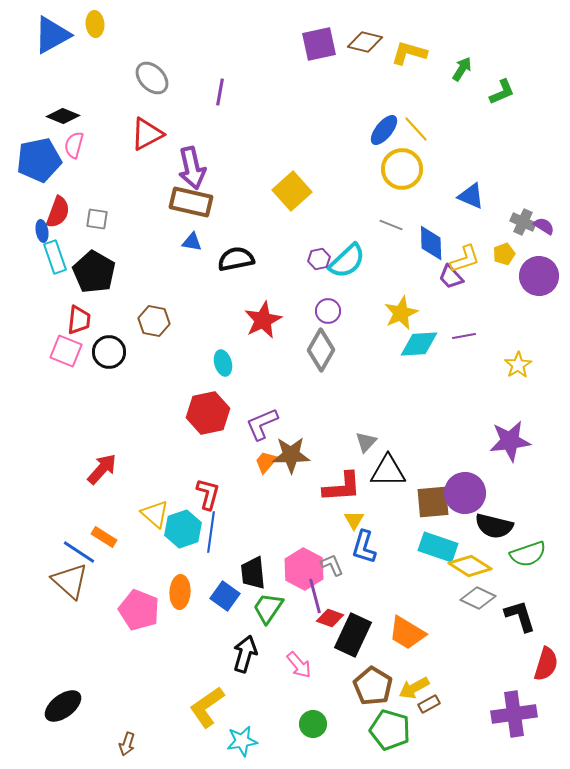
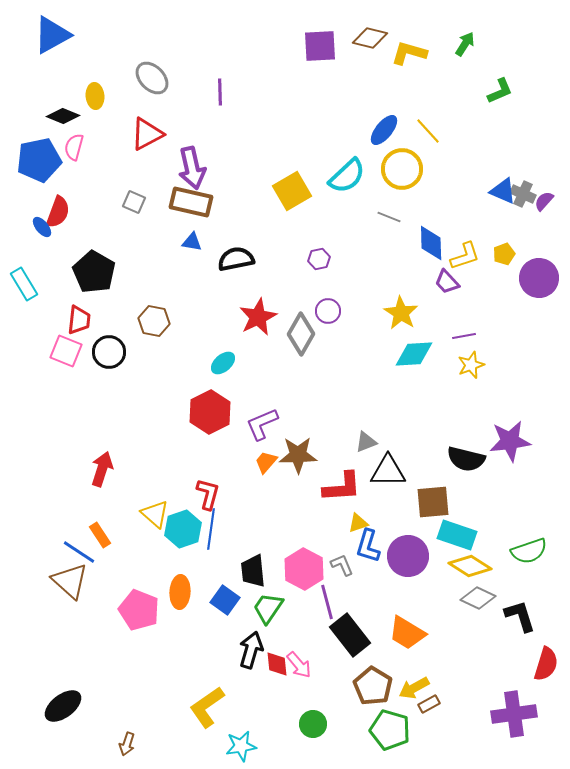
yellow ellipse at (95, 24): moved 72 px down
brown diamond at (365, 42): moved 5 px right, 4 px up
purple square at (319, 44): moved 1 px right, 2 px down; rotated 9 degrees clockwise
green arrow at (462, 69): moved 3 px right, 25 px up
purple line at (220, 92): rotated 12 degrees counterclockwise
green L-shape at (502, 92): moved 2 px left, 1 px up
yellow line at (416, 129): moved 12 px right, 2 px down
pink semicircle at (74, 145): moved 2 px down
yellow square at (292, 191): rotated 12 degrees clockwise
blue triangle at (471, 196): moved 32 px right, 5 px up
gray square at (97, 219): moved 37 px right, 17 px up; rotated 15 degrees clockwise
gray cross at (523, 222): moved 28 px up
gray line at (391, 225): moved 2 px left, 8 px up
purple semicircle at (544, 226): moved 25 px up; rotated 80 degrees counterclockwise
blue ellipse at (42, 231): moved 4 px up; rotated 30 degrees counterclockwise
cyan rectangle at (55, 257): moved 31 px left, 27 px down; rotated 12 degrees counterclockwise
yellow L-shape at (465, 259): moved 3 px up
cyan semicircle at (347, 261): moved 85 px up
purple circle at (539, 276): moved 2 px down
purple trapezoid at (451, 277): moved 4 px left, 5 px down
yellow star at (401, 313): rotated 16 degrees counterclockwise
red star at (263, 320): moved 5 px left, 3 px up
cyan diamond at (419, 344): moved 5 px left, 10 px down
gray diamond at (321, 350): moved 20 px left, 16 px up
cyan ellipse at (223, 363): rotated 65 degrees clockwise
yellow star at (518, 365): moved 47 px left; rotated 12 degrees clockwise
red hexagon at (208, 413): moved 2 px right, 1 px up; rotated 15 degrees counterclockwise
gray triangle at (366, 442): rotated 25 degrees clockwise
brown star at (291, 455): moved 7 px right
red arrow at (102, 469): rotated 24 degrees counterclockwise
purple circle at (465, 493): moved 57 px left, 63 px down
yellow triangle at (354, 520): moved 4 px right, 3 px down; rotated 40 degrees clockwise
black semicircle at (494, 526): moved 28 px left, 67 px up
blue line at (211, 532): moved 3 px up
orange rectangle at (104, 537): moved 4 px left, 2 px up; rotated 25 degrees clockwise
blue L-shape at (364, 547): moved 4 px right, 1 px up
cyan rectangle at (438, 547): moved 19 px right, 12 px up
green semicircle at (528, 554): moved 1 px right, 3 px up
gray L-shape at (332, 565): moved 10 px right
black trapezoid at (253, 573): moved 2 px up
blue square at (225, 596): moved 4 px down
purple line at (315, 596): moved 12 px right, 6 px down
red diamond at (330, 618): moved 53 px left, 46 px down; rotated 64 degrees clockwise
black rectangle at (353, 635): moved 3 px left; rotated 63 degrees counterclockwise
black arrow at (245, 654): moved 6 px right, 4 px up
cyan star at (242, 741): moved 1 px left, 5 px down
